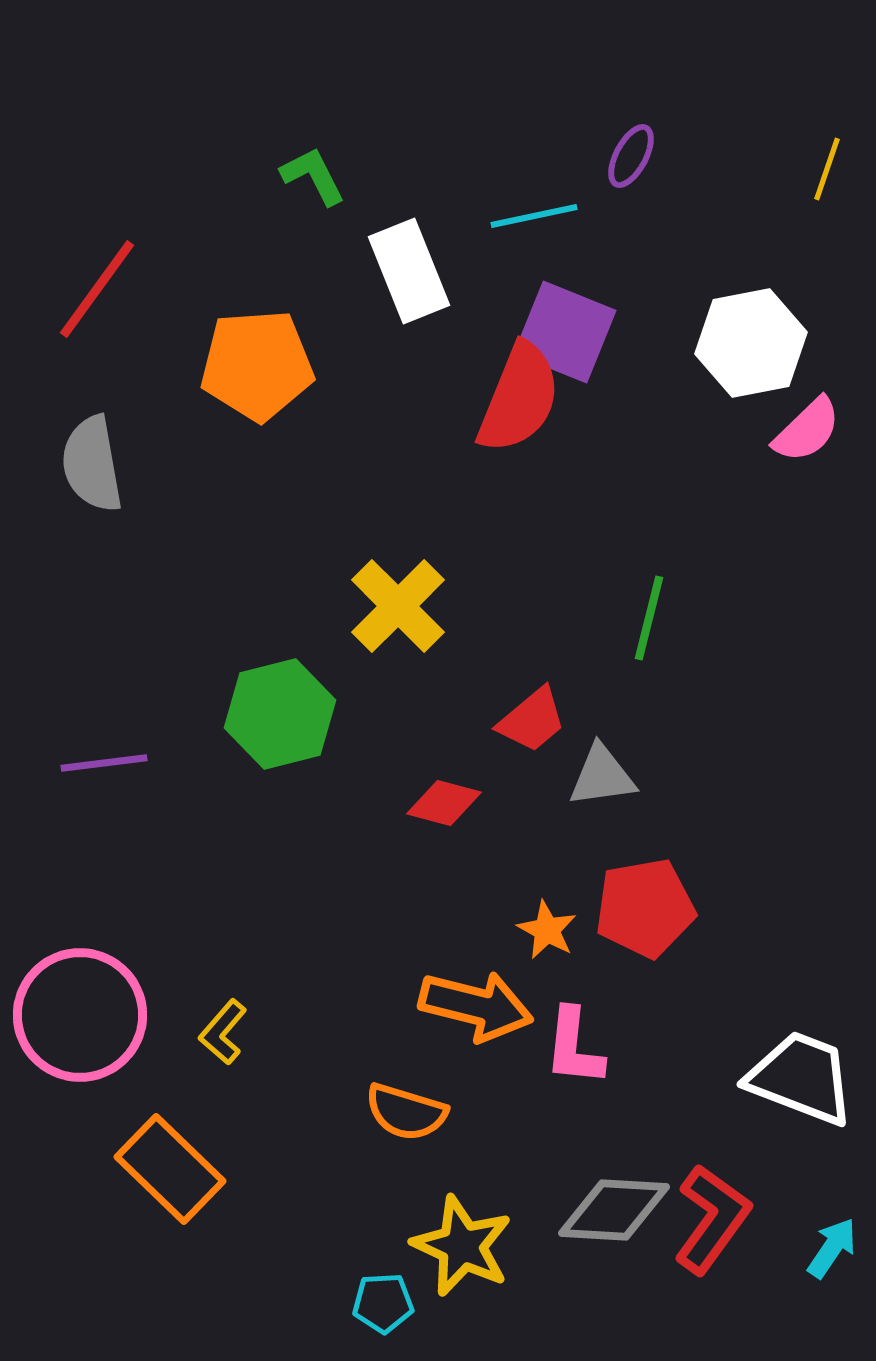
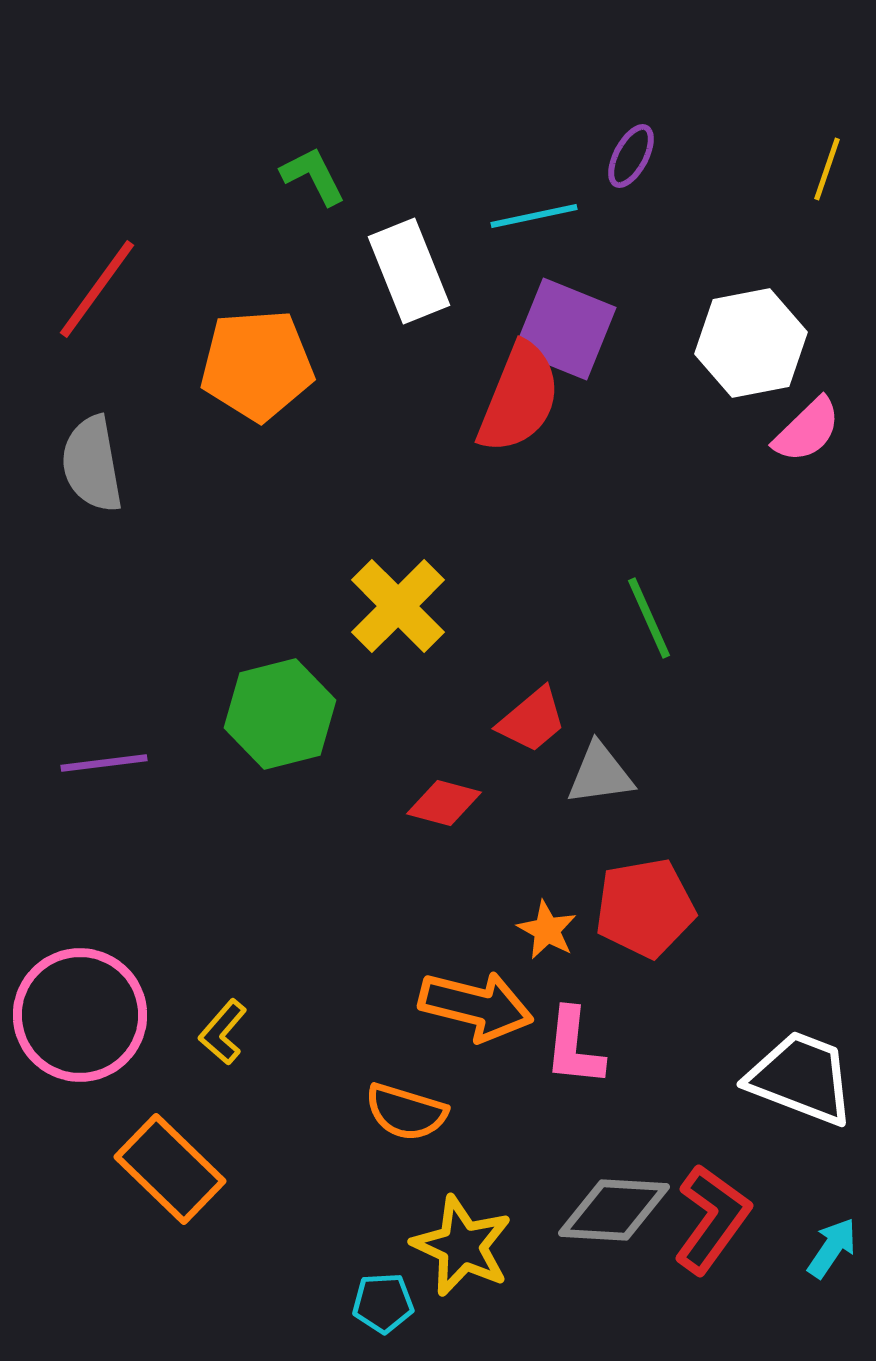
purple square: moved 3 px up
green line: rotated 38 degrees counterclockwise
gray triangle: moved 2 px left, 2 px up
